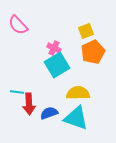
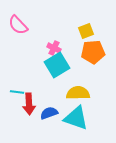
orange pentagon: rotated 20 degrees clockwise
